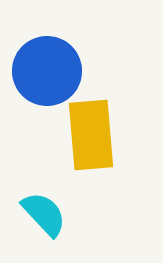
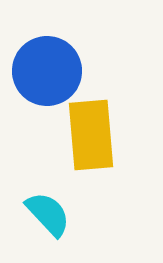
cyan semicircle: moved 4 px right
